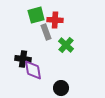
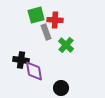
black cross: moved 2 px left, 1 px down
purple diamond: moved 1 px right, 1 px down
